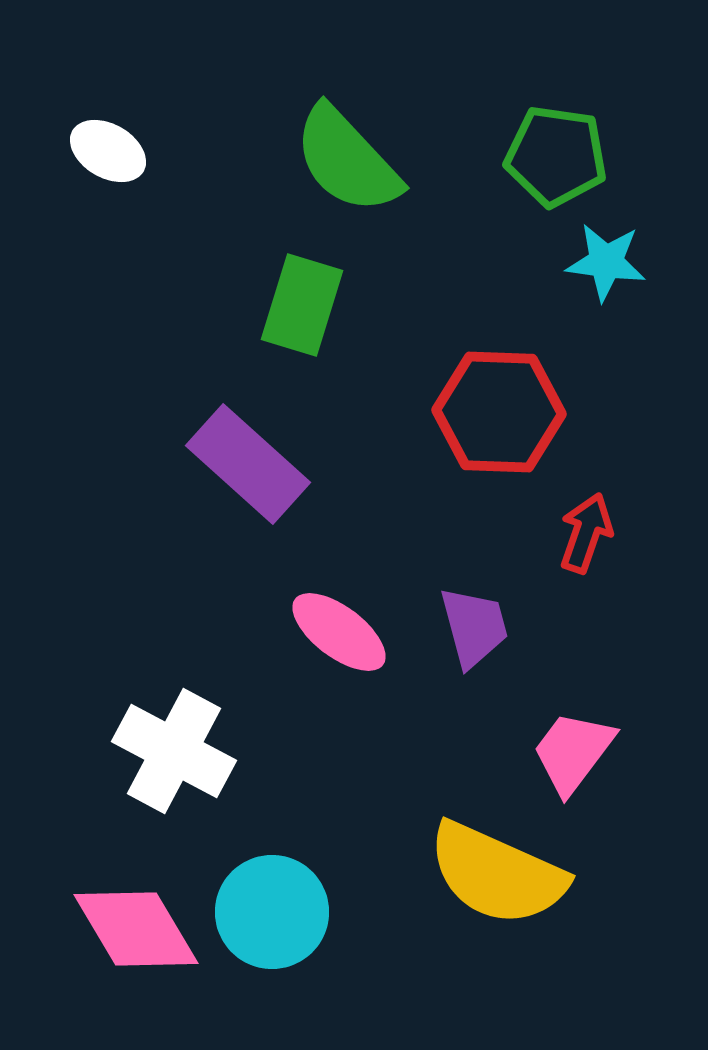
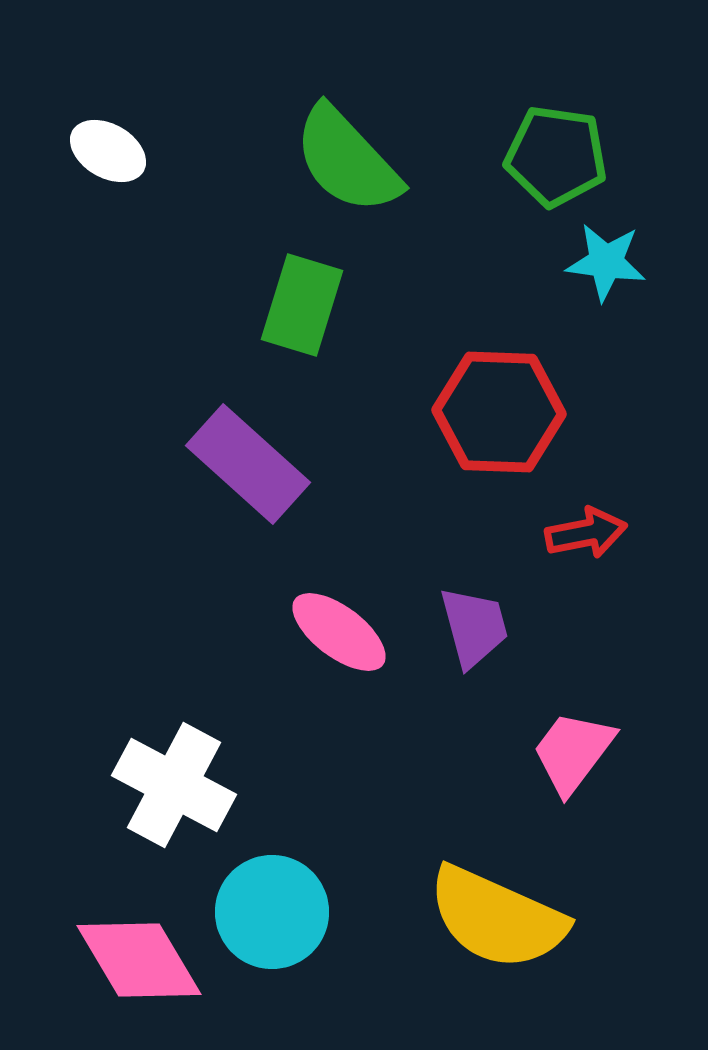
red arrow: rotated 60 degrees clockwise
white cross: moved 34 px down
yellow semicircle: moved 44 px down
pink diamond: moved 3 px right, 31 px down
